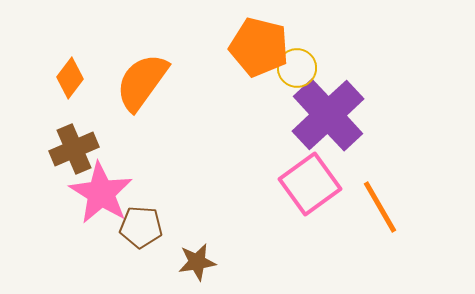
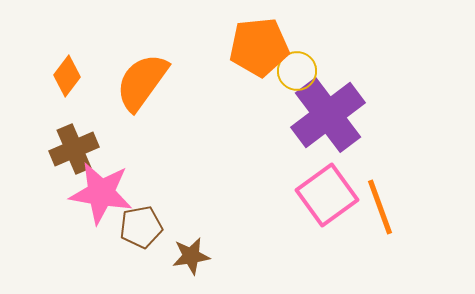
orange pentagon: rotated 20 degrees counterclockwise
yellow circle: moved 3 px down
orange diamond: moved 3 px left, 2 px up
purple cross: rotated 6 degrees clockwise
pink square: moved 17 px right, 11 px down
pink star: rotated 22 degrees counterclockwise
orange line: rotated 10 degrees clockwise
brown pentagon: rotated 15 degrees counterclockwise
brown star: moved 6 px left, 6 px up
